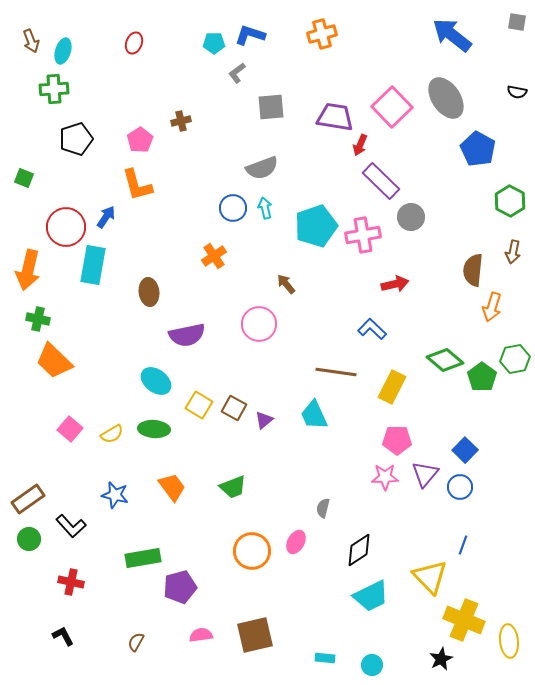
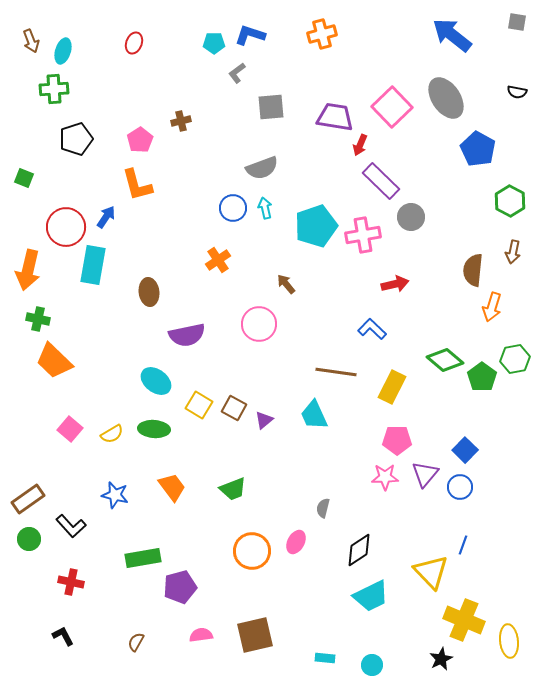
orange cross at (214, 256): moved 4 px right, 4 px down
green trapezoid at (233, 487): moved 2 px down
yellow triangle at (430, 577): moved 1 px right, 5 px up
